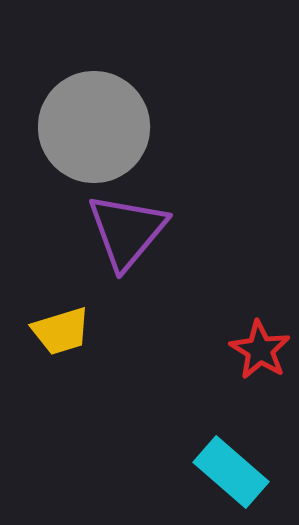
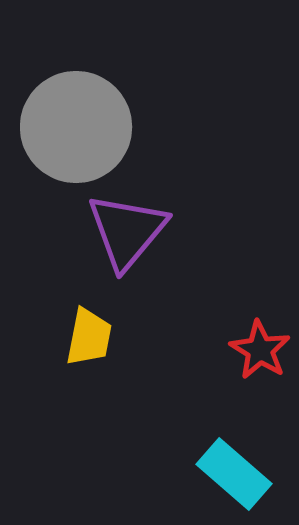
gray circle: moved 18 px left
yellow trapezoid: moved 28 px right, 6 px down; rotated 62 degrees counterclockwise
cyan rectangle: moved 3 px right, 2 px down
